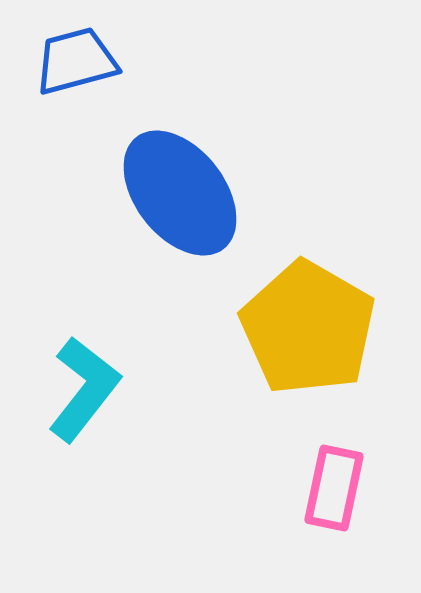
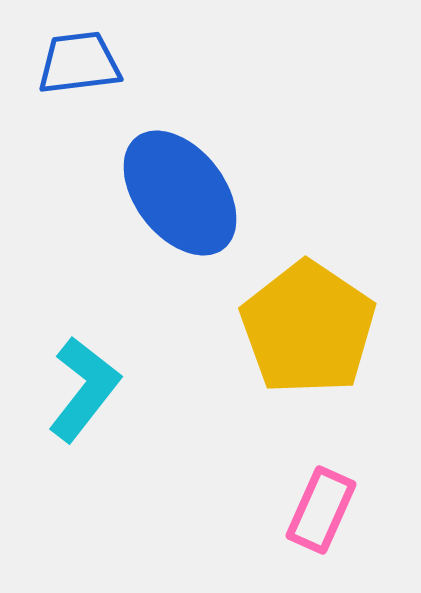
blue trapezoid: moved 3 px right, 2 px down; rotated 8 degrees clockwise
yellow pentagon: rotated 4 degrees clockwise
pink rectangle: moved 13 px left, 22 px down; rotated 12 degrees clockwise
